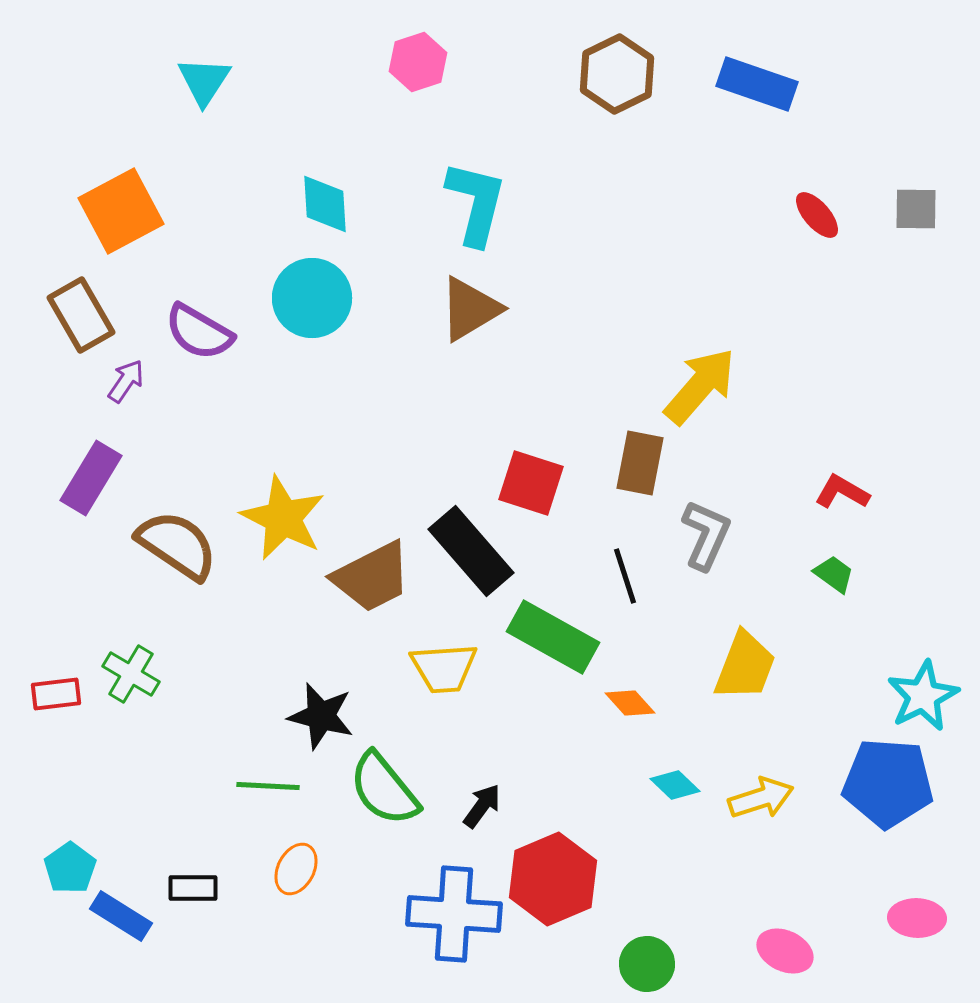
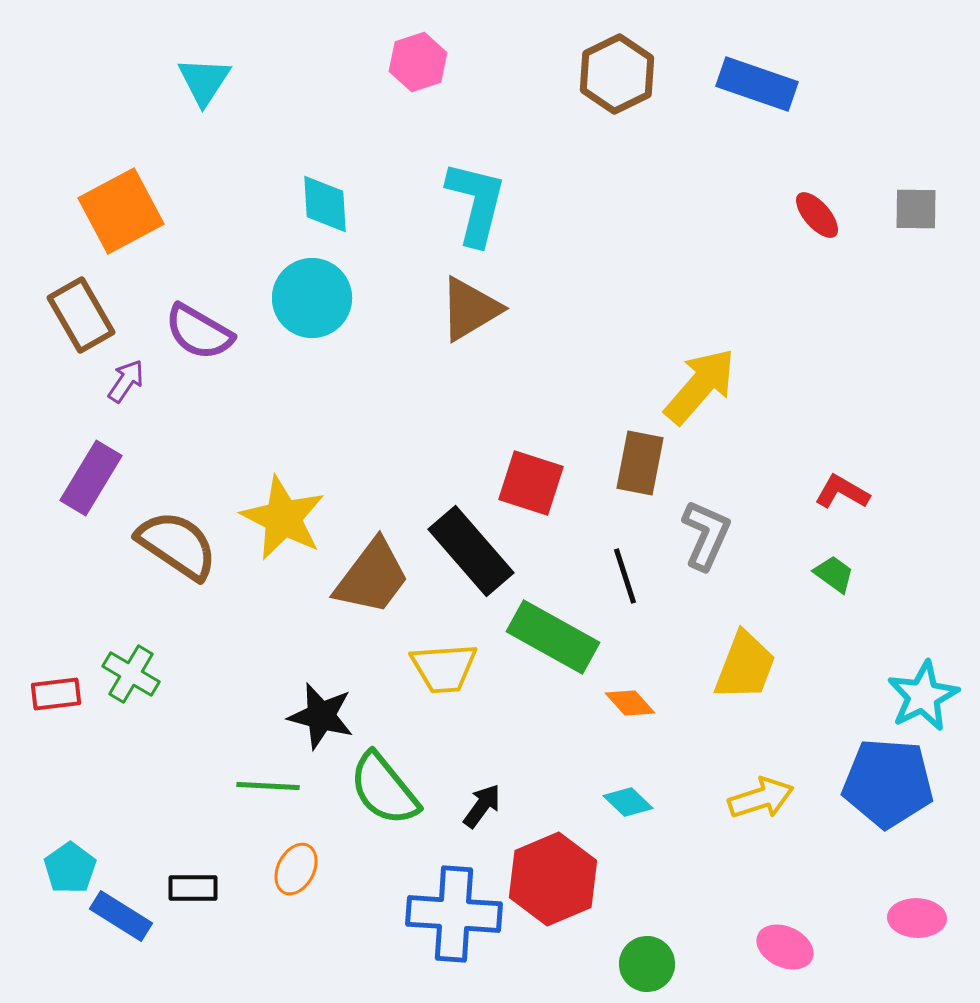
brown trapezoid at (372, 577): rotated 26 degrees counterclockwise
cyan diamond at (675, 785): moved 47 px left, 17 px down
pink ellipse at (785, 951): moved 4 px up
